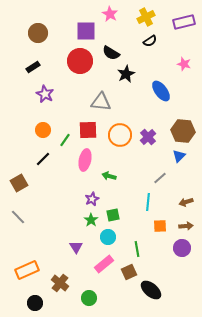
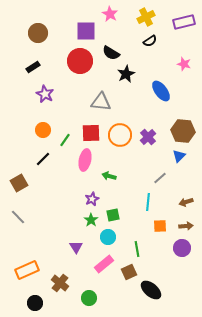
red square at (88, 130): moved 3 px right, 3 px down
